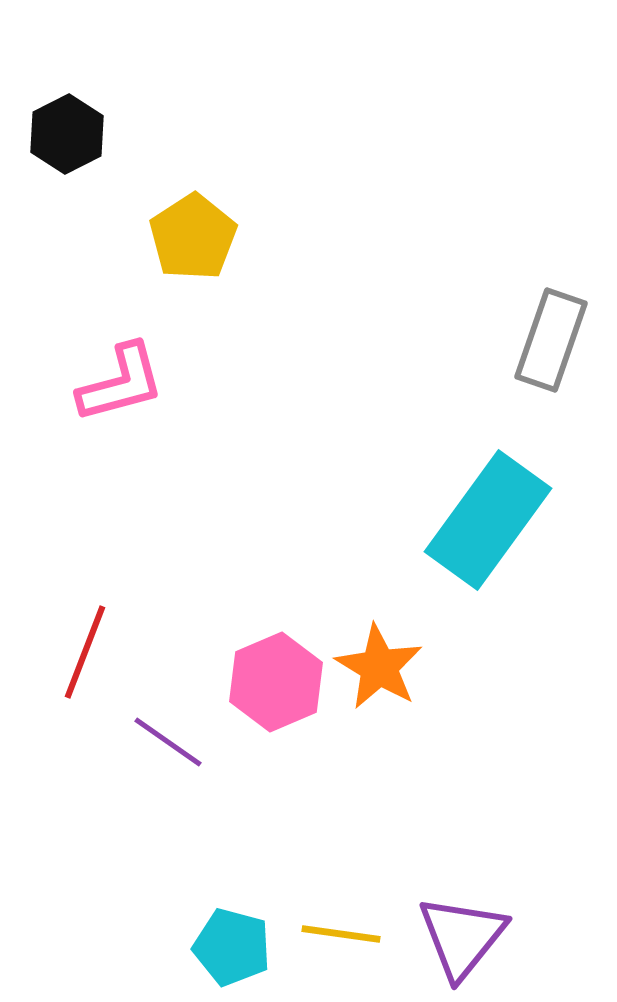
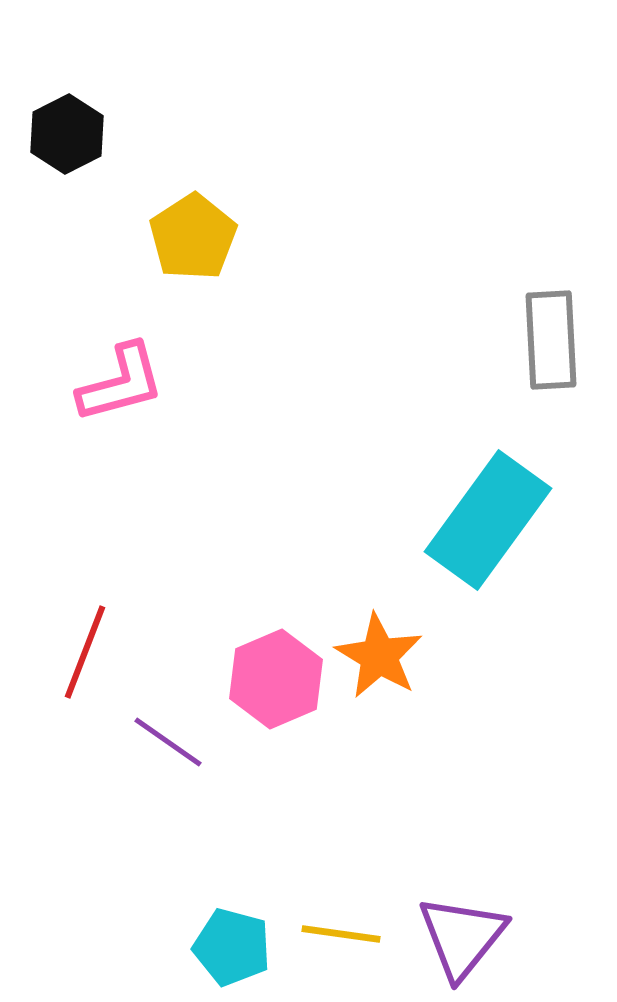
gray rectangle: rotated 22 degrees counterclockwise
orange star: moved 11 px up
pink hexagon: moved 3 px up
